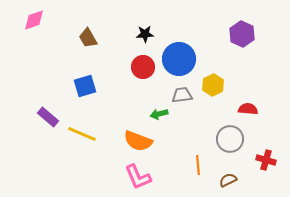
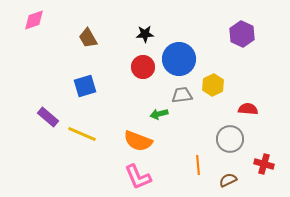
red cross: moved 2 px left, 4 px down
